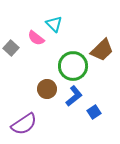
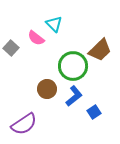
brown trapezoid: moved 2 px left
